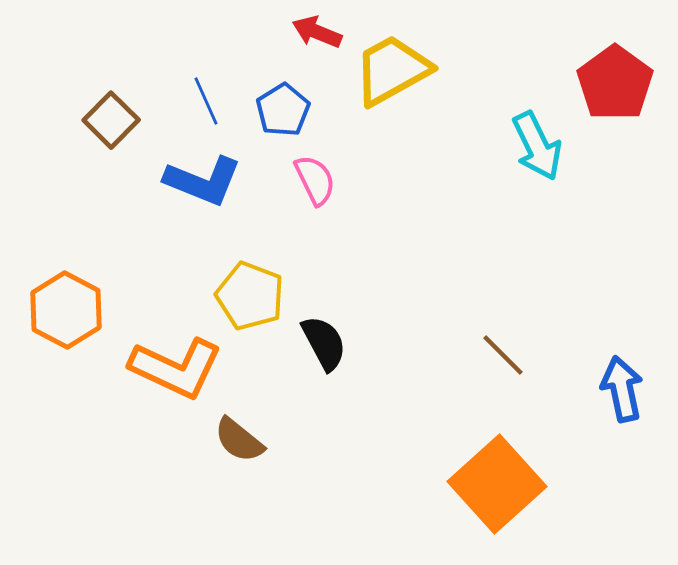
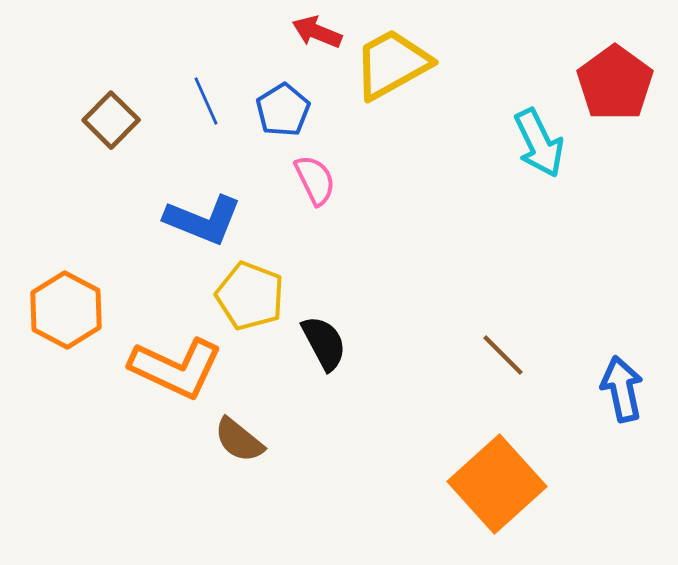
yellow trapezoid: moved 6 px up
cyan arrow: moved 2 px right, 3 px up
blue L-shape: moved 39 px down
